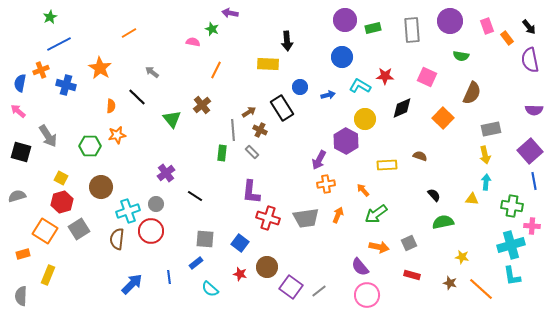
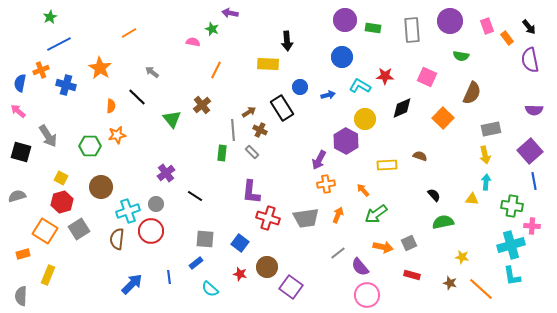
green rectangle at (373, 28): rotated 21 degrees clockwise
orange arrow at (379, 247): moved 4 px right
gray line at (319, 291): moved 19 px right, 38 px up
